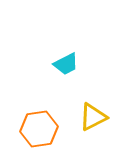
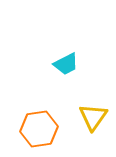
yellow triangle: rotated 28 degrees counterclockwise
